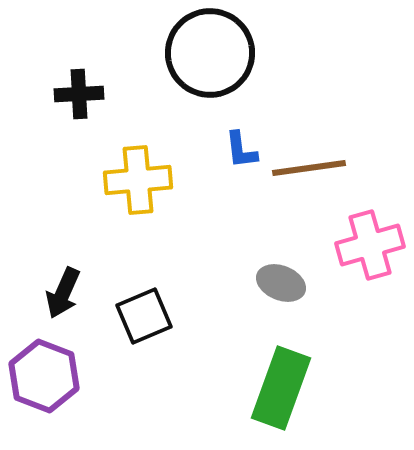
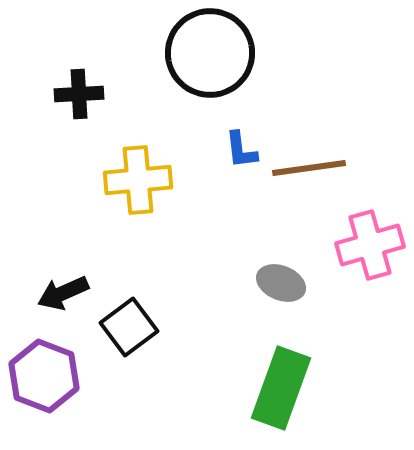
black arrow: rotated 42 degrees clockwise
black square: moved 15 px left, 11 px down; rotated 14 degrees counterclockwise
